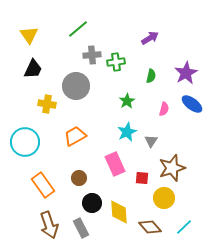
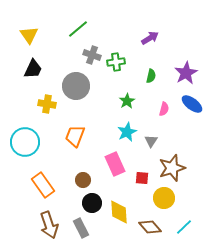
gray cross: rotated 24 degrees clockwise
orange trapezoid: rotated 40 degrees counterclockwise
brown circle: moved 4 px right, 2 px down
